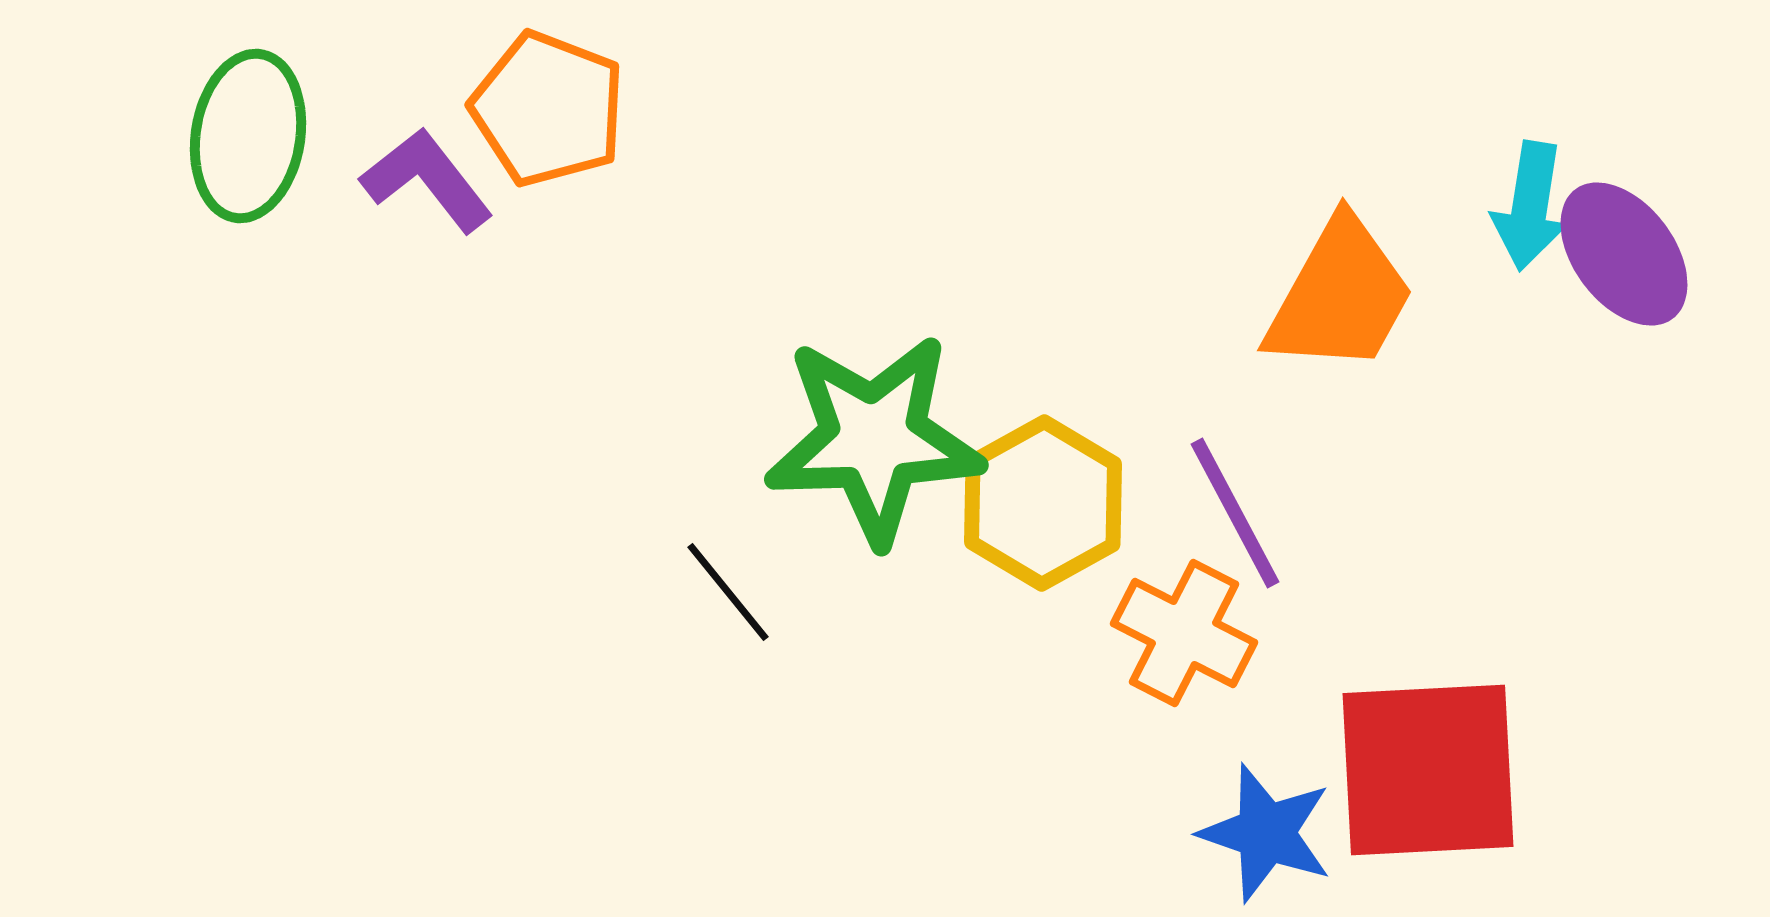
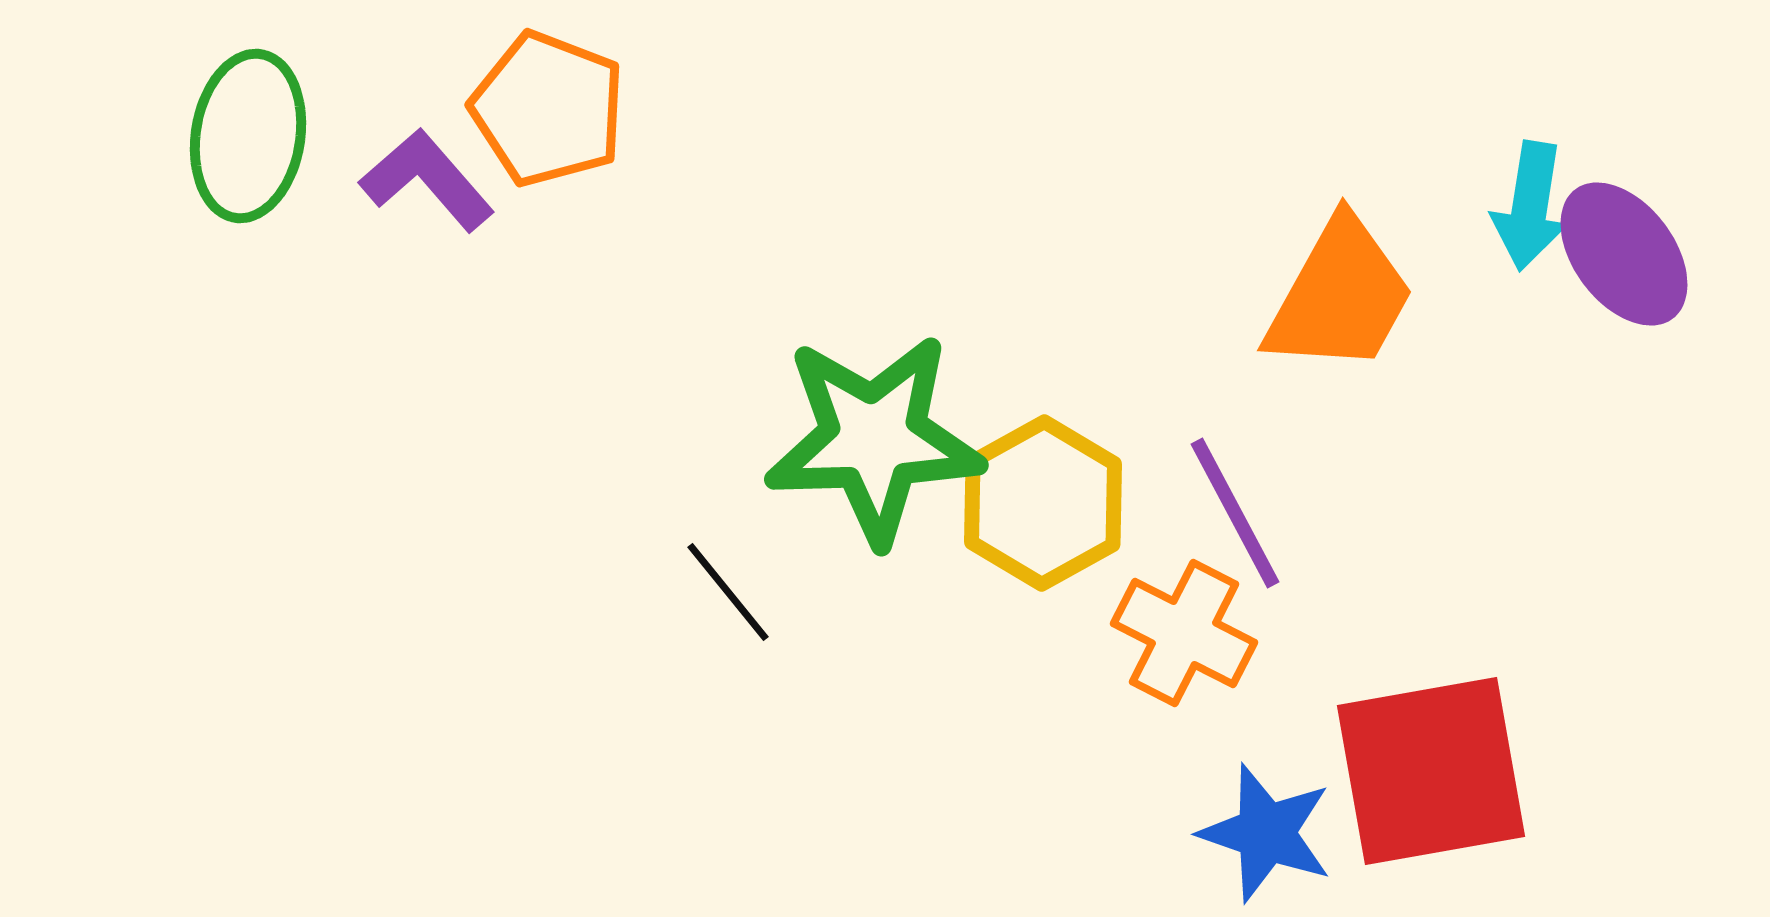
purple L-shape: rotated 3 degrees counterclockwise
red square: moved 3 px right, 1 px down; rotated 7 degrees counterclockwise
